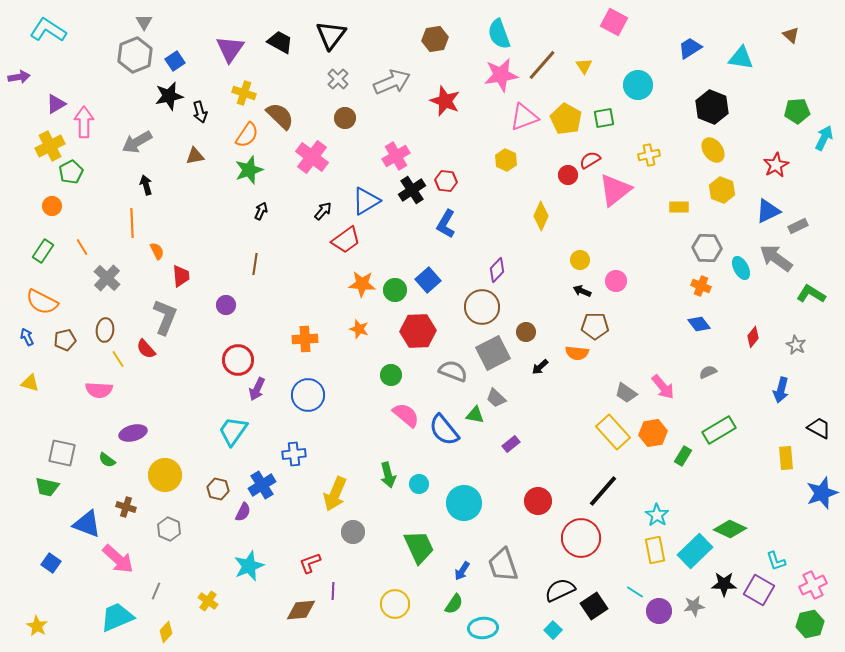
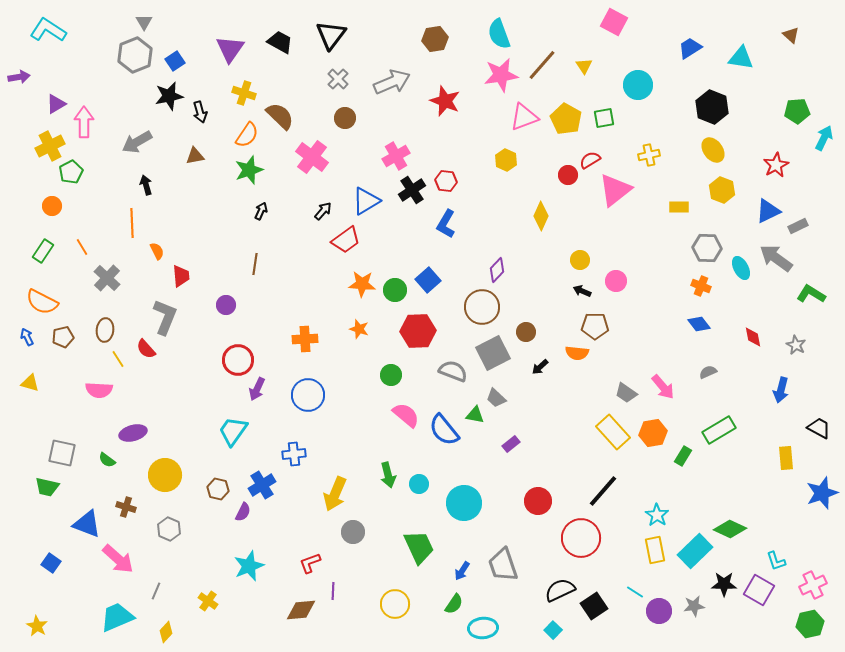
red diamond at (753, 337): rotated 50 degrees counterclockwise
brown pentagon at (65, 340): moved 2 px left, 3 px up
